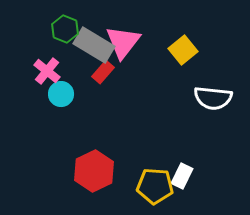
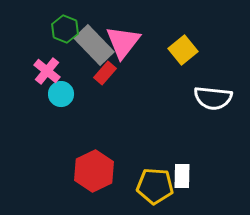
gray rectangle: rotated 15 degrees clockwise
red rectangle: moved 2 px right, 1 px down
white rectangle: rotated 25 degrees counterclockwise
